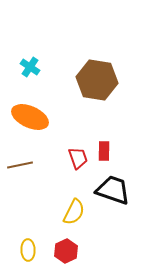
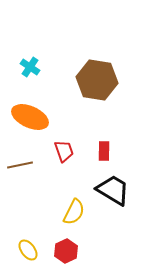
red trapezoid: moved 14 px left, 7 px up
black trapezoid: rotated 12 degrees clockwise
yellow ellipse: rotated 35 degrees counterclockwise
